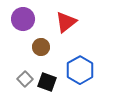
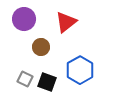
purple circle: moved 1 px right
gray square: rotated 21 degrees counterclockwise
